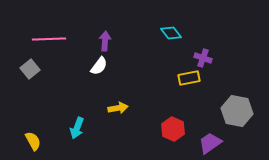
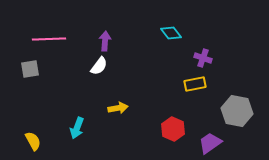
gray square: rotated 30 degrees clockwise
yellow rectangle: moved 6 px right, 6 px down
